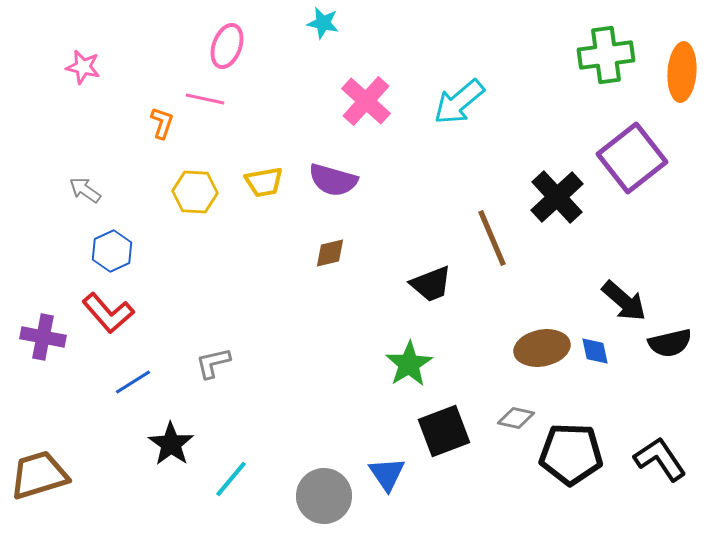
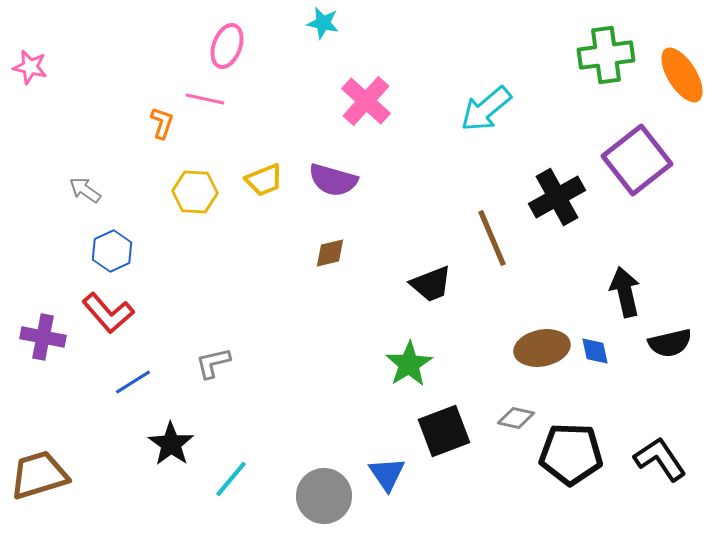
pink star: moved 53 px left
orange ellipse: moved 3 px down; rotated 36 degrees counterclockwise
cyan arrow: moved 27 px right, 7 px down
purple square: moved 5 px right, 2 px down
yellow trapezoid: moved 2 px up; rotated 12 degrees counterclockwise
black cross: rotated 14 degrees clockwise
black arrow: moved 1 px right, 9 px up; rotated 144 degrees counterclockwise
